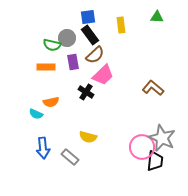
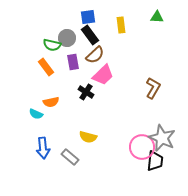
orange rectangle: rotated 54 degrees clockwise
brown L-shape: rotated 80 degrees clockwise
